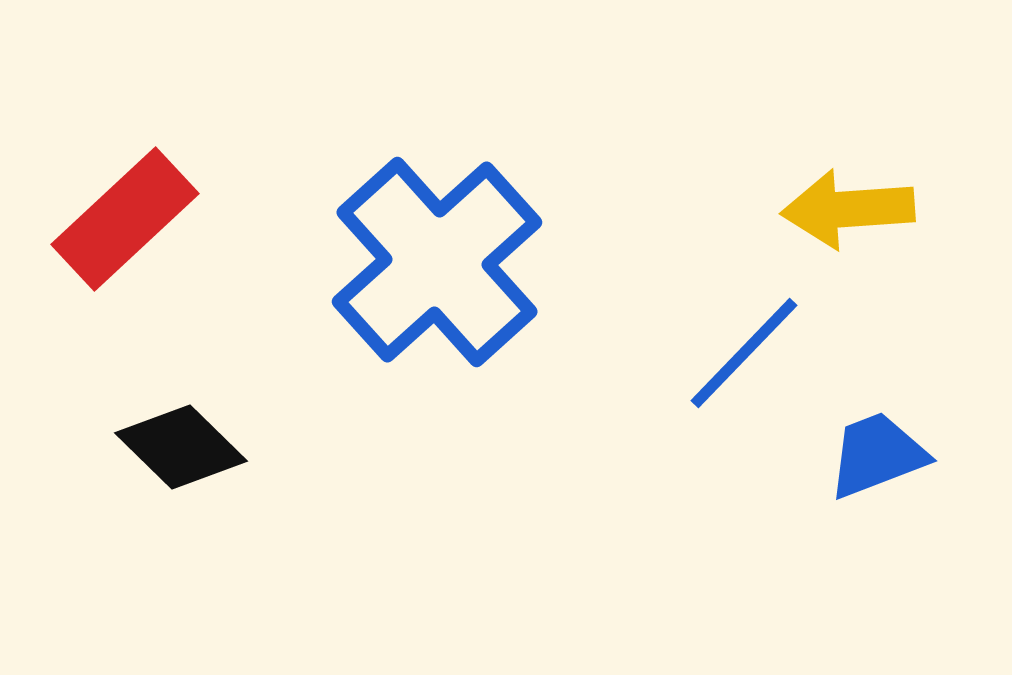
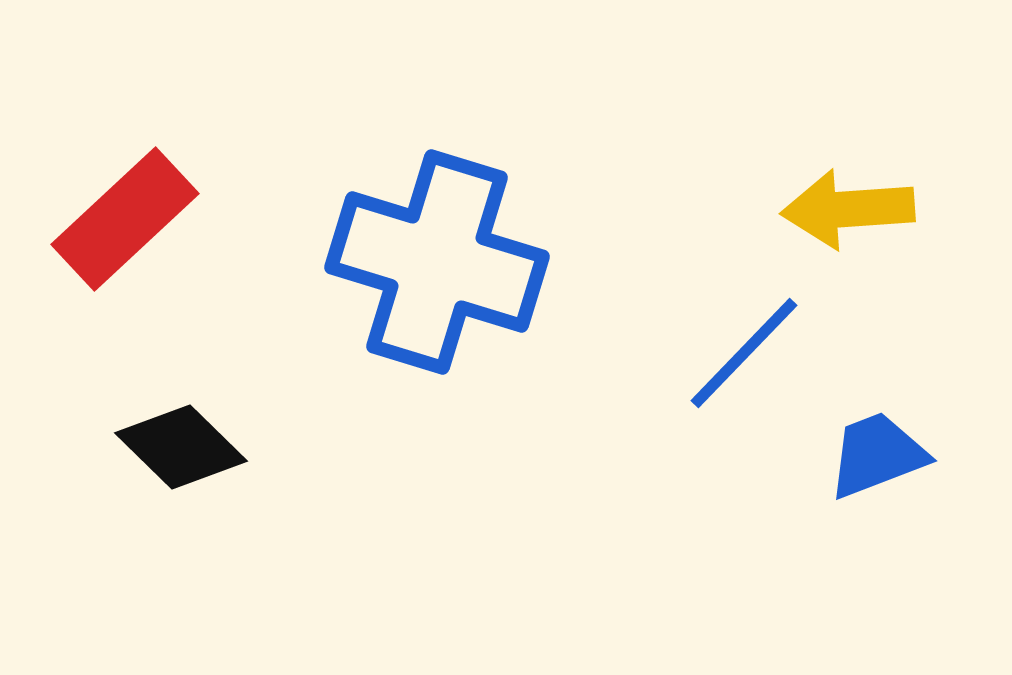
blue cross: rotated 31 degrees counterclockwise
